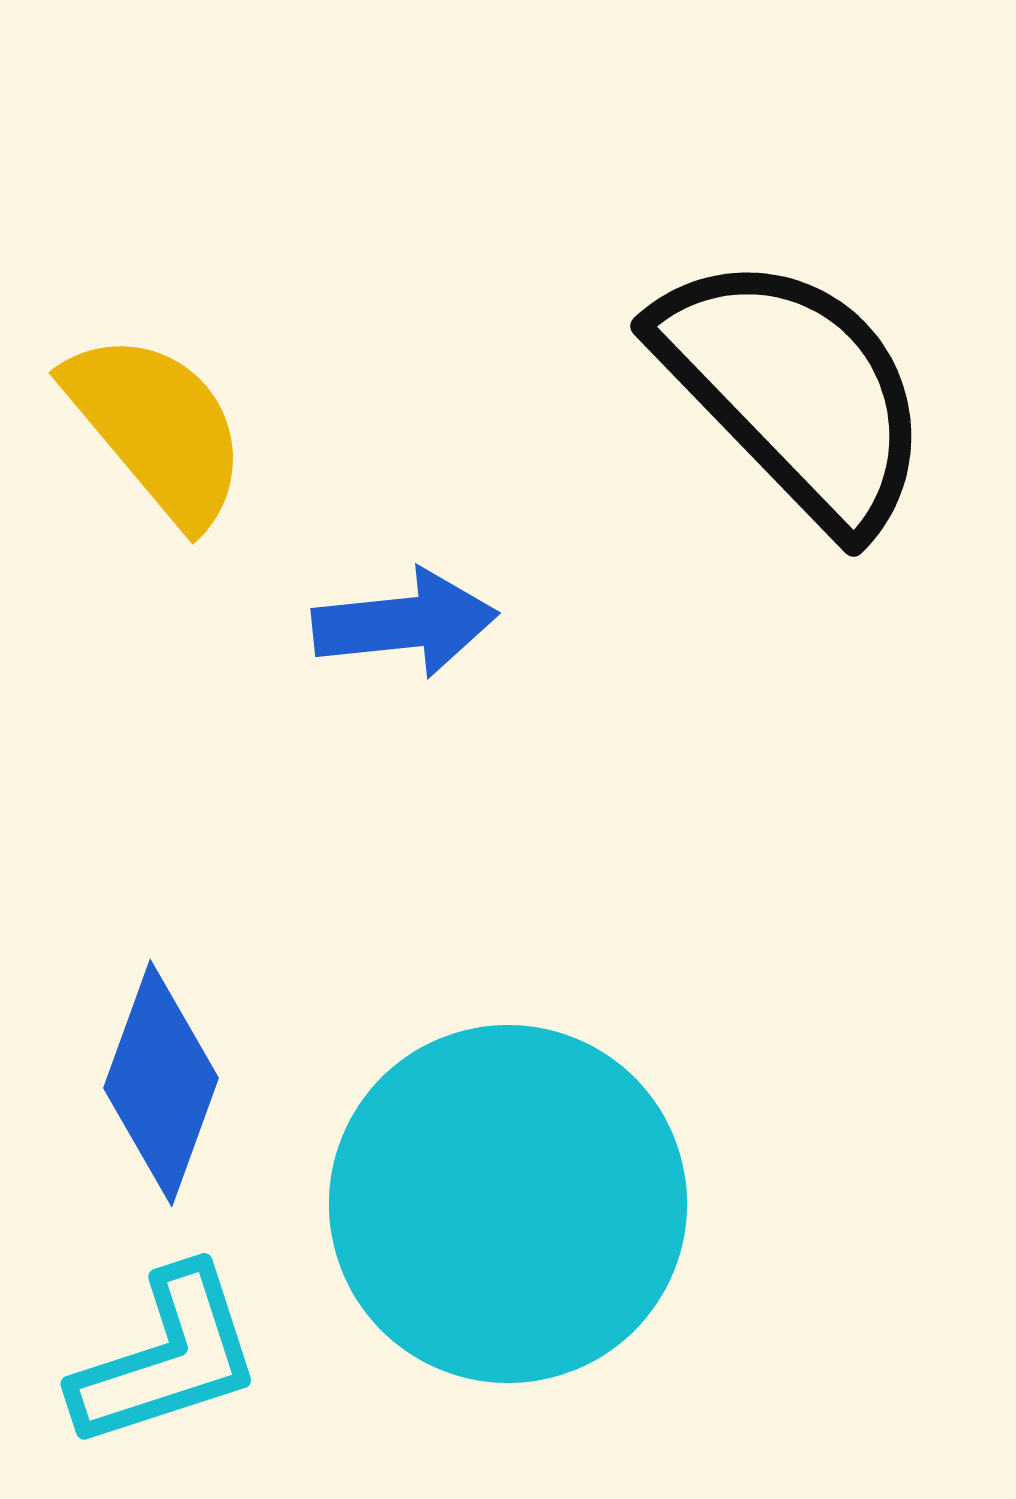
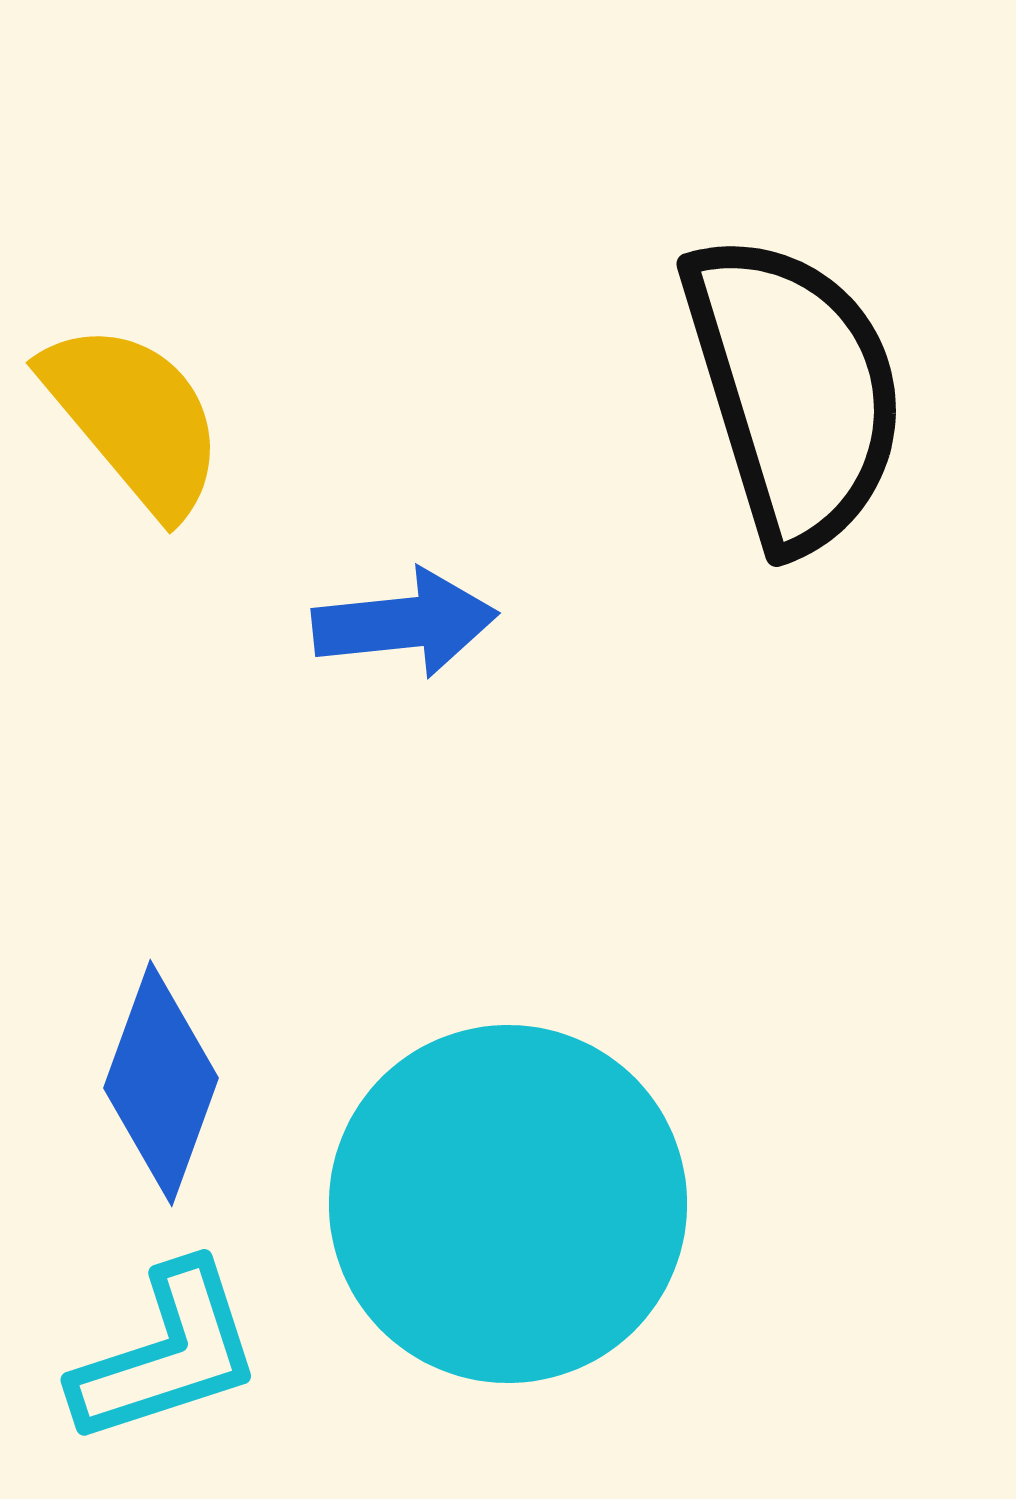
black semicircle: rotated 27 degrees clockwise
yellow semicircle: moved 23 px left, 10 px up
cyan L-shape: moved 4 px up
